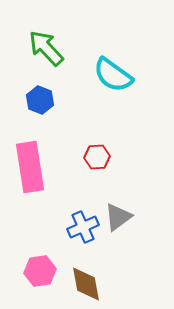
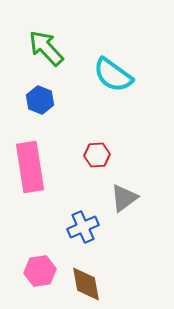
red hexagon: moved 2 px up
gray triangle: moved 6 px right, 19 px up
